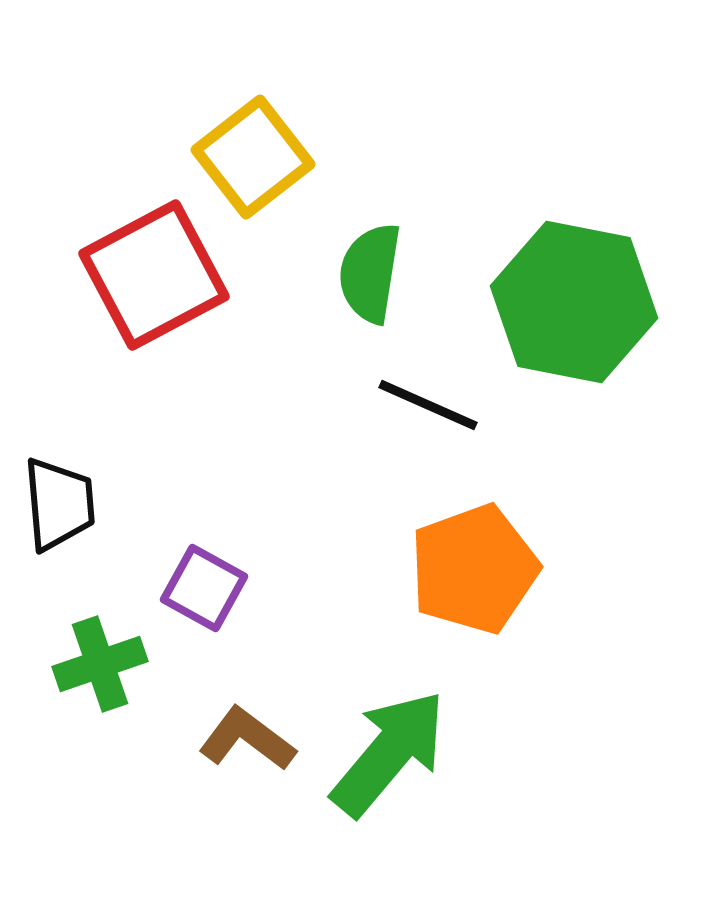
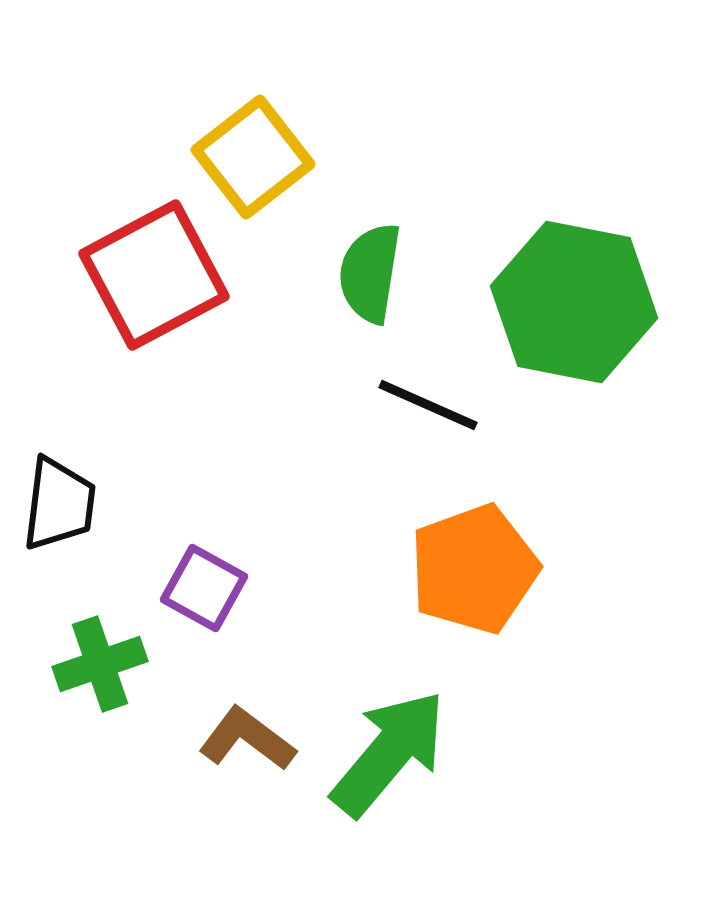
black trapezoid: rotated 12 degrees clockwise
